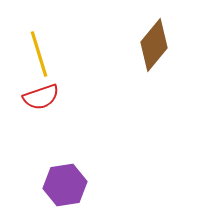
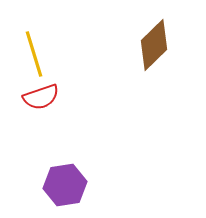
brown diamond: rotated 6 degrees clockwise
yellow line: moved 5 px left
